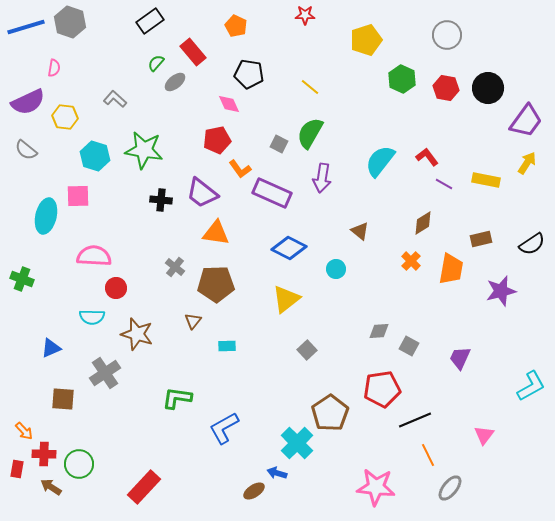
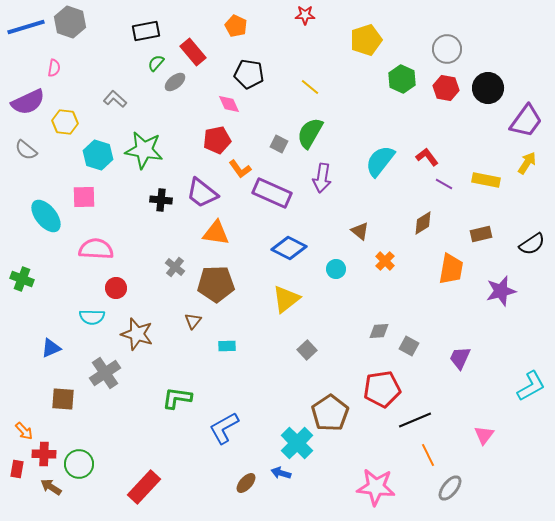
black rectangle at (150, 21): moved 4 px left, 10 px down; rotated 24 degrees clockwise
gray circle at (447, 35): moved 14 px down
yellow hexagon at (65, 117): moved 5 px down
cyan hexagon at (95, 156): moved 3 px right, 1 px up
pink square at (78, 196): moved 6 px right, 1 px down
cyan ellipse at (46, 216): rotated 52 degrees counterclockwise
brown rectangle at (481, 239): moved 5 px up
pink semicircle at (94, 256): moved 2 px right, 7 px up
orange cross at (411, 261): moved 26 px left
blue arrow at (277, 473): moved 4 px right
brown ellipse at (254, 491): moved 8 px left, 8 px up; rotated 15 degrees counterclockwise
